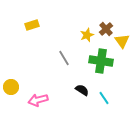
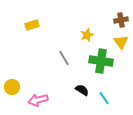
brown cross: moved 15 px right, 9 px up; rotated 32 degrees clockwise
yellow triangle: moved 1 px left, 1 px down
yellow circle: moved 1 px right
